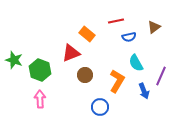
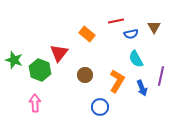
brown triangle: rotated 24 degrees counterclockwise
blue semicircle: moved 2 px right, 3 px up
red triangle: moved 12 px left; rotated 30 degrees counterclockwise
cyan semicircle: moved 4 px up
purple line: rotated 12 degrees counterclockwise
blue arrow: moved 2 px left, 3 px up
pink arrow: moved 5 px left, 4 px down
